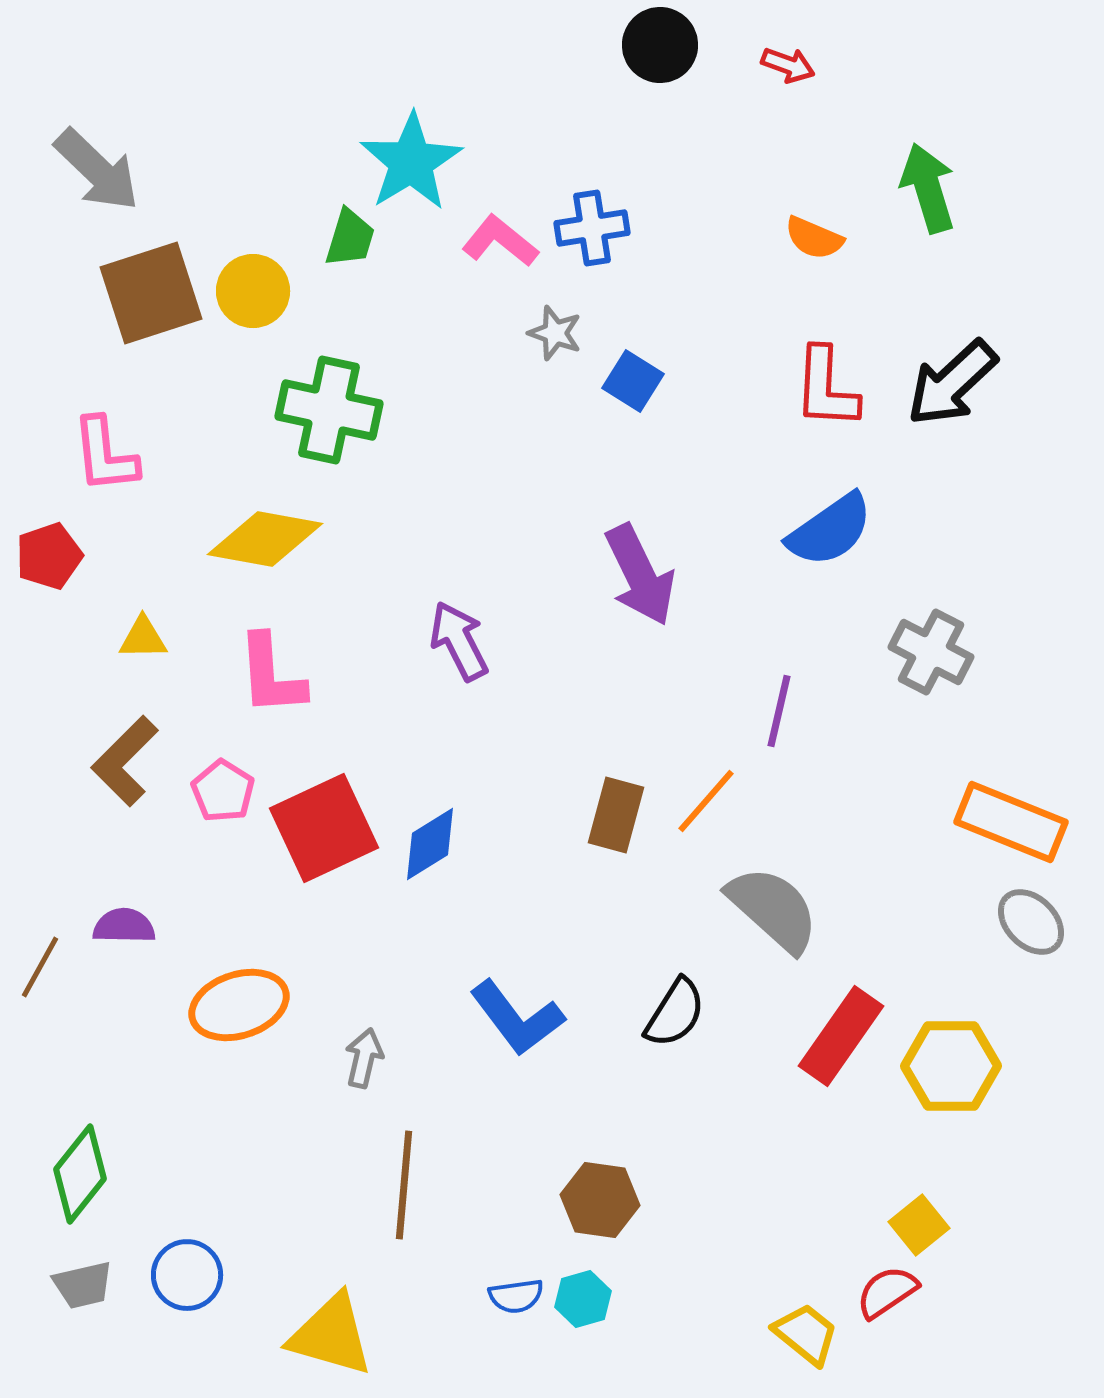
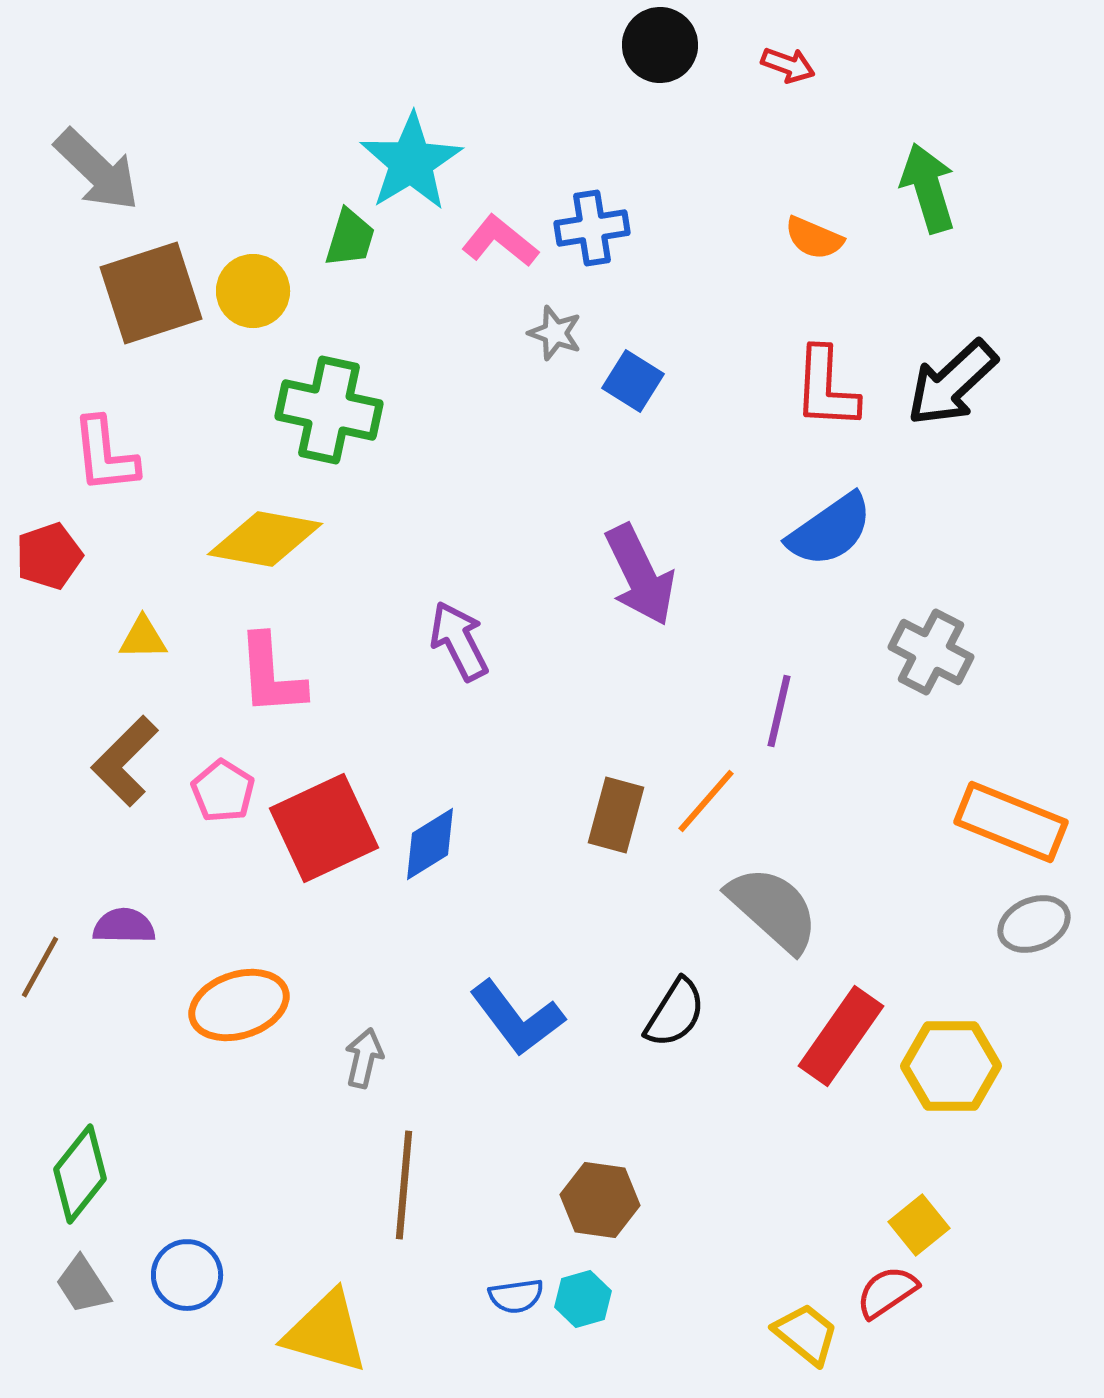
gray ellipse at (1031, 922): moved 3 px right, 2 px down; rotated 68 degrees counterclockwise
gray trapezoid at (83, 1285): rotated 70 degrees clockwise
yellow triangle at (331, 1335): moved 5 px left, 3 px up
